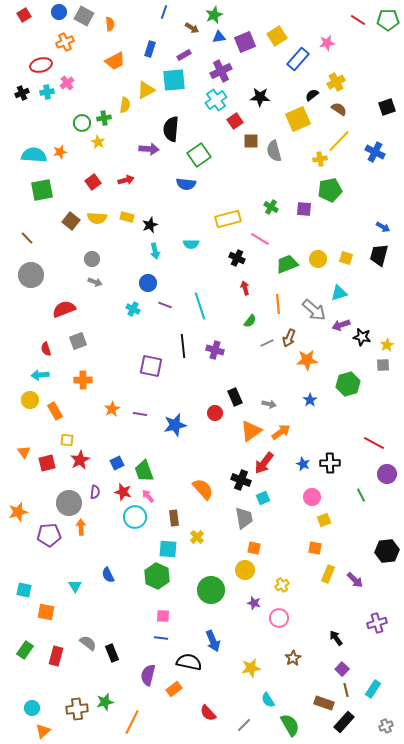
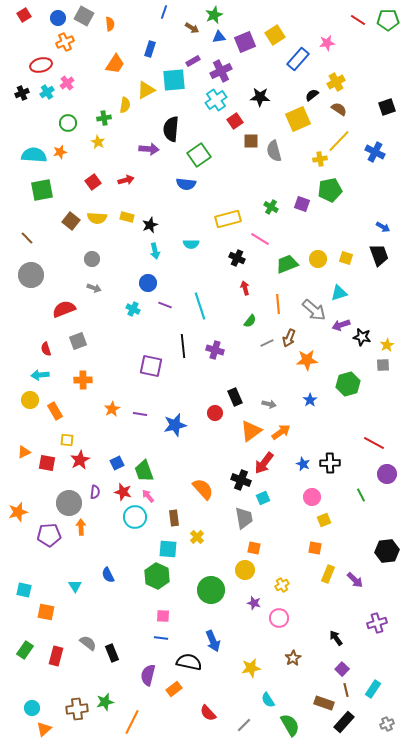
blue circle at (59, 12): moved 1 px left, 6 px down
yellow square at (277, 36): moved 2 px left, 1 px up
purple rectangle at (184, 55): moved 9 px right, 6 px down
orange trapezoid at (115, 61): moved 3 px down; rotated 30 degrees counterclockwise
cyan cross at (47, 92): rotated 24 degrees counterclockwise
green circle at (82, 123): moved 14 px left
purple square at (304, 209): moved 2 px left, 5 px up; rotated 14 degrees clockwise
black trapezoid at (379, 255): rotated 145 degrees clockwise
gray arrow at (95, 282): moved 1 px left, 6 px down
orange triangle at (24, 452): rotated 40 degrees clockwise
red square at (47, 463): rotated 24 degrees clockwise
gray cross at (386, 726): moved 1 px right, 2 px up
orange triangle at (43, 731): moved 1 px right, 2 px up
